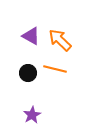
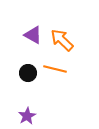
purple triangle: moved 2 px right, 1 px up
orange arrow: moved 2 px right
purple star: moved 5 px left, 1 px down
